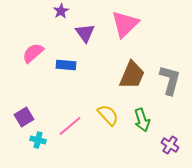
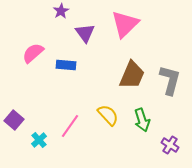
purple square: moved 10 px left, 3 px down; rotated 18 degrees counterclockwise
pink line: rotated 15 degrees counterclockwise
cyan cross: moved 1 px right; rotated 35 degrees clockwise
